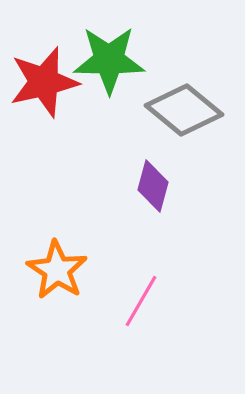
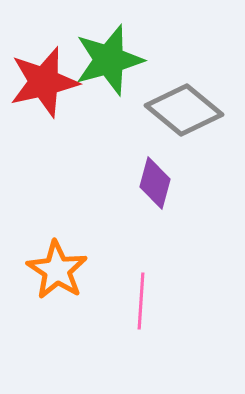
green star: rotated 16 degrees counterclockwise
purple diamond: moved 2 px right, 3 px up
pink line: rotated 26 degrees counterclockwise
